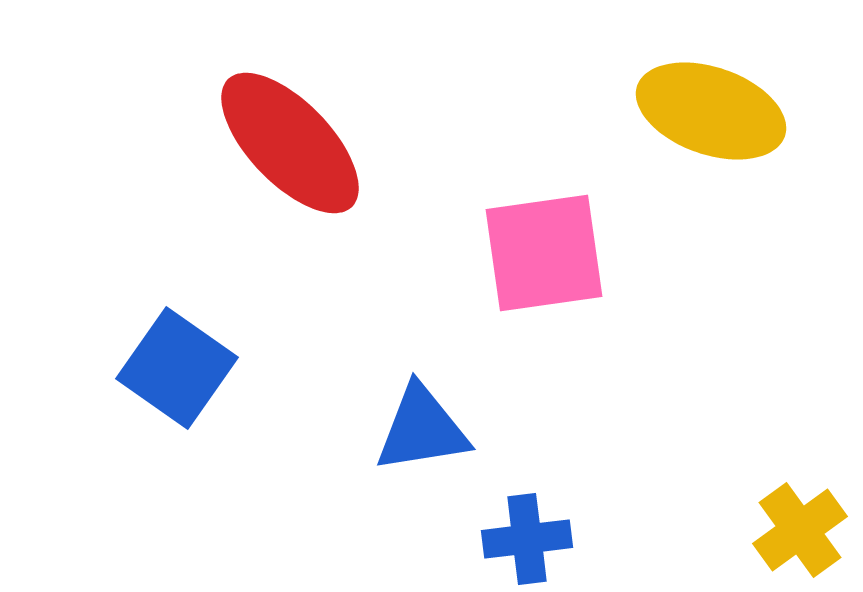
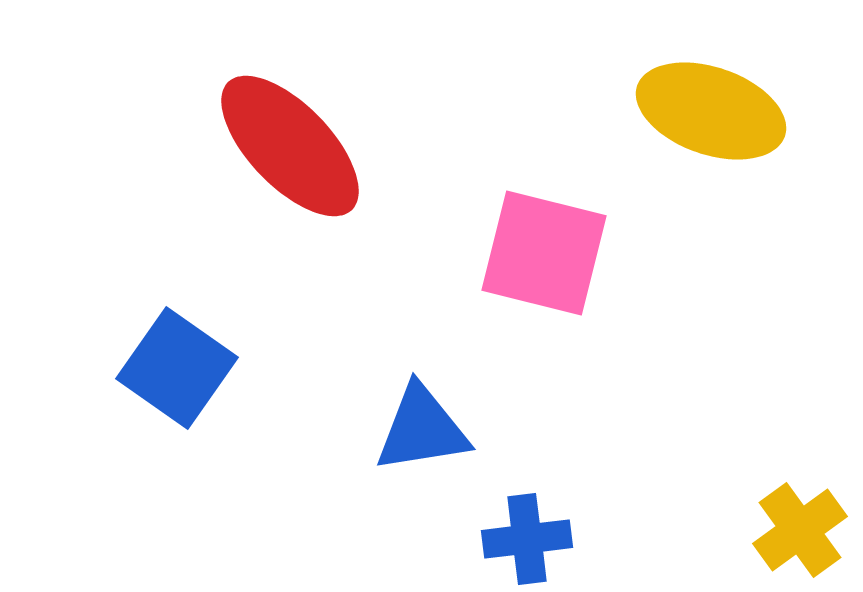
red ellipse: moved 3 px down
pink square: rotated 22 degrees clockwise
